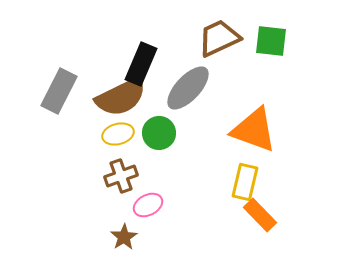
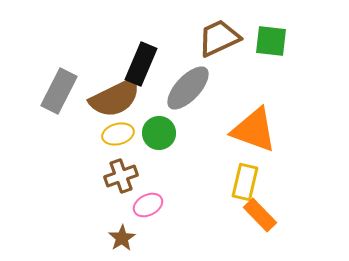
brown semicircle: moved 6 px left, 1 px down
brown star: moved 2 px left, 1 px down
